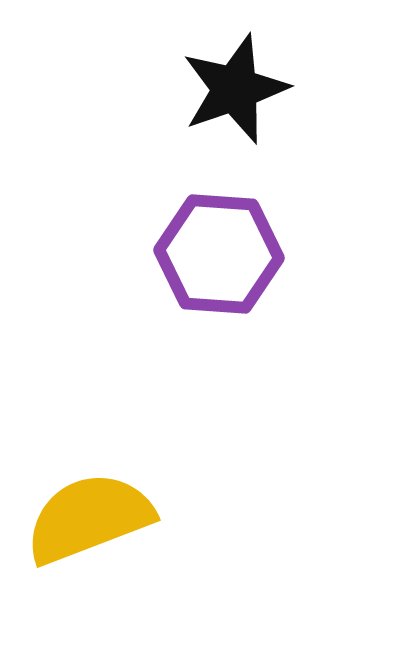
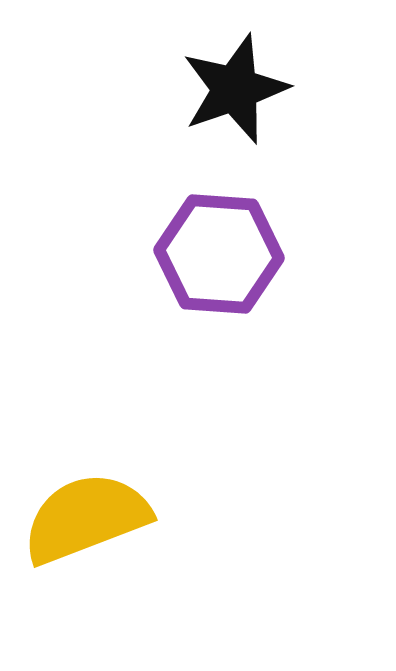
yellow semicircle: moved 3 px left
